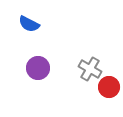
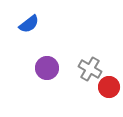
blue semicircle: rotated 65 degrees counterclockwise
purple circle: moved 9 px right
